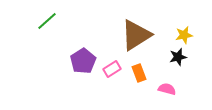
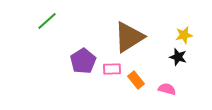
brown triangle: moved 7 px left, 2 px down
black star: rotated 30 degrees clockwise
pink rectangle: rotated 30 degrees clockwise
orange rectangle: moved 3 px left, 7 px down; rotated 18 degrees counterclockwise
